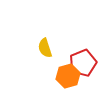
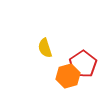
red pentagon: moved 1 px down; rotated 12 degrees counterclockwise
